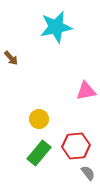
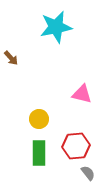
pink triangle: moved 4 px left, 3 px down; rotated 25 degrees clockwise
green rectangle: rotated 40 degrees counterclockwise
